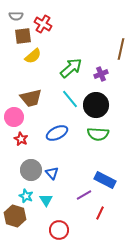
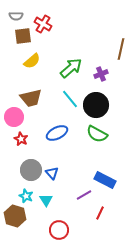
yellow semicircle: moved 1 px left, 5 px down
green semicircle: moved 1 px left; rotated 25 degrees clockwise
